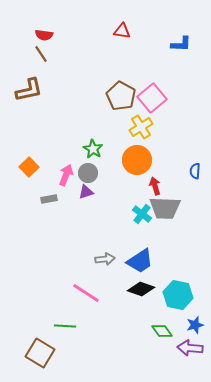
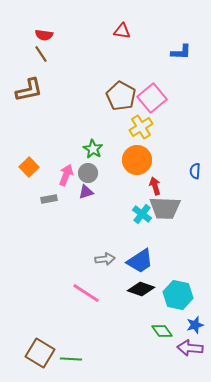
blue L-shape: moved 8 px down
green line: moved 6 px right, 33 px down
